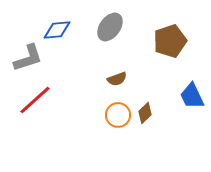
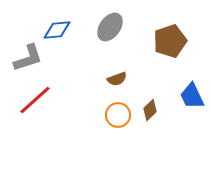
brown diamond: moved 5 px right, 3 px up
